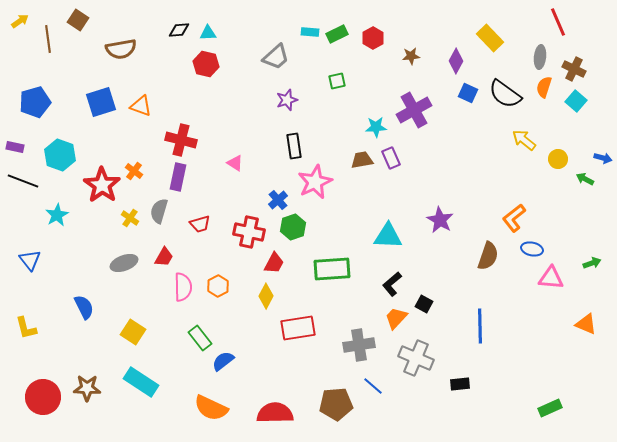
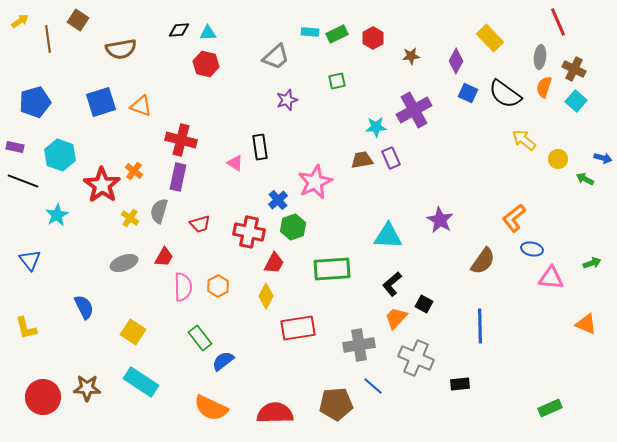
black rectangle at (294, 146): moved 34 px left, 1 px down
brown semicircle at (488, 256): moved 5 px left, 5 px down; rotated 16 degrees clockwise
